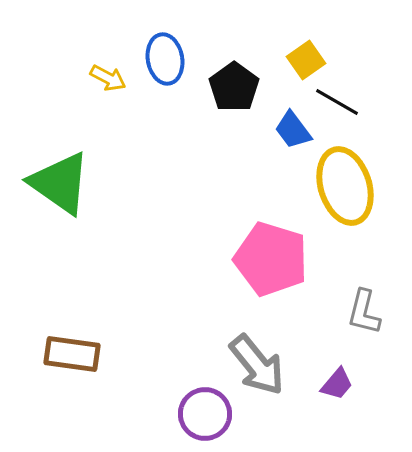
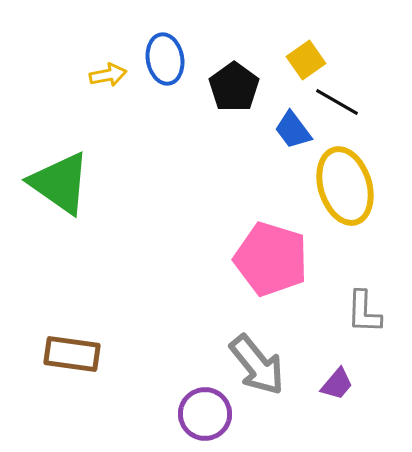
yellow arrow: moved 3 px up; rotated 39 degrees counterclockwise
gray L-shape: rotated 12 degrees counterclockwise
